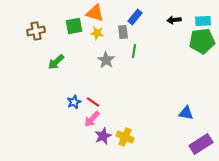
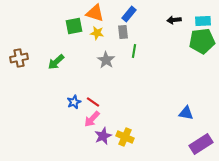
blue rectangle: moved 6 px left, 3 px up
brown cross: moved 17 px left, 27 px down
